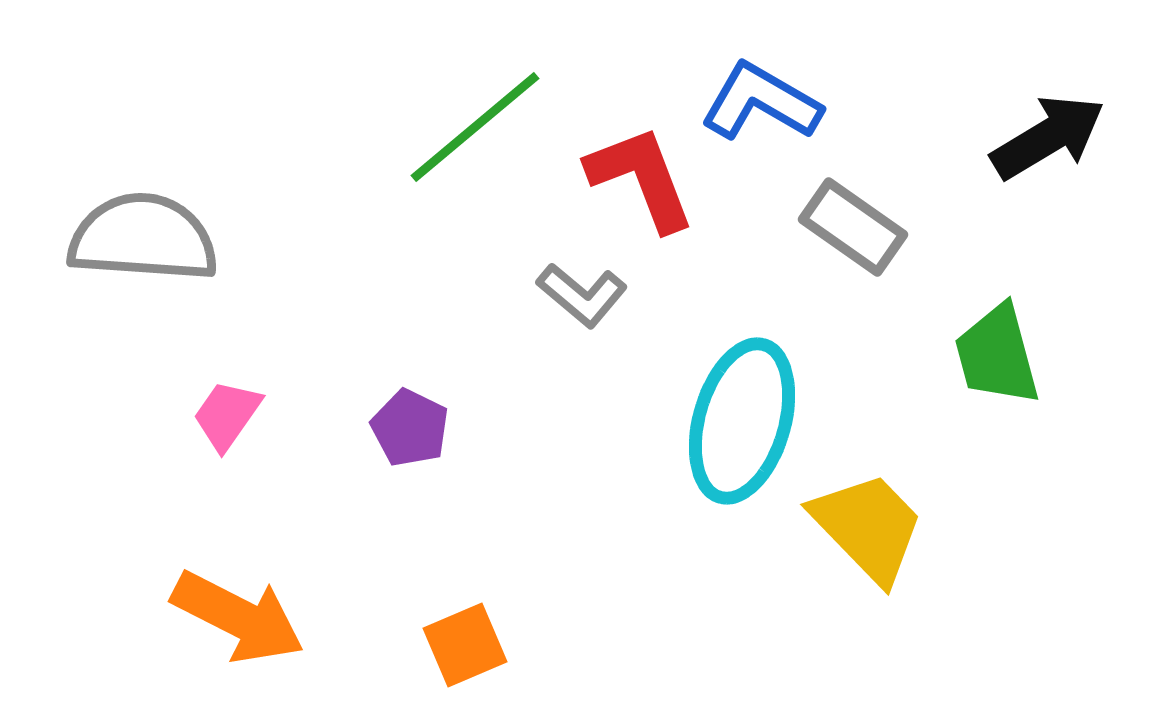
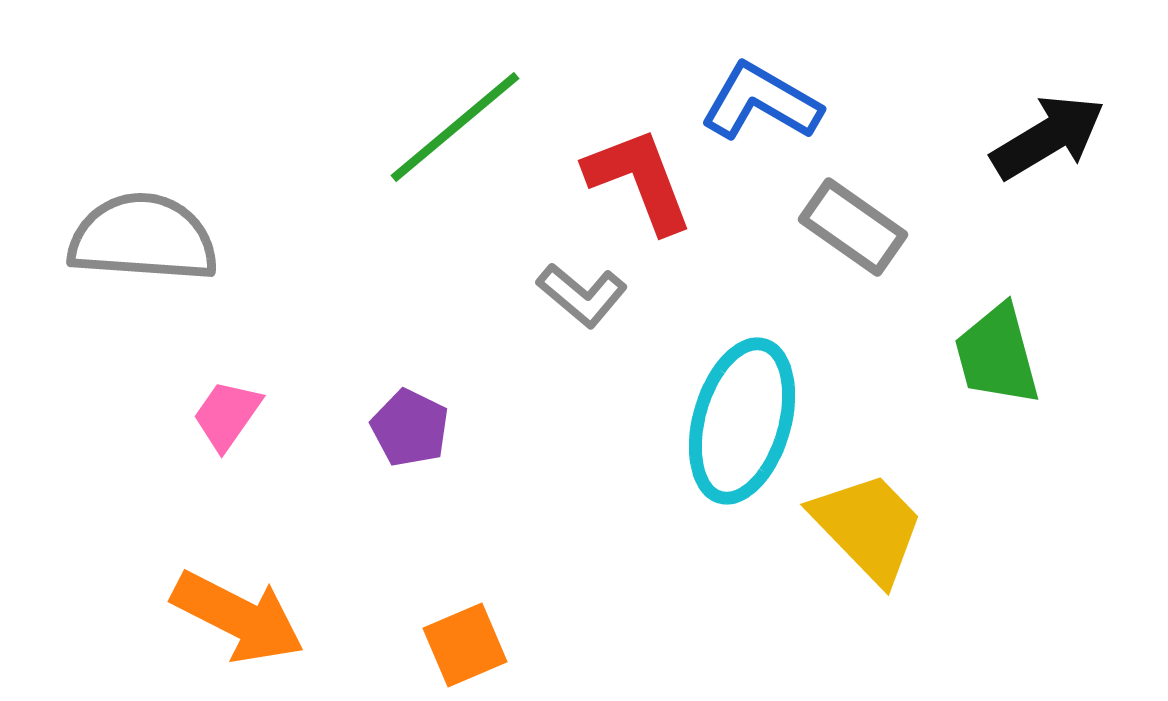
green line: moved 20 px left
red L-shape: moved 2 px left, 2 px down
